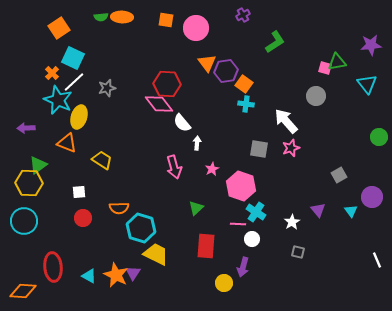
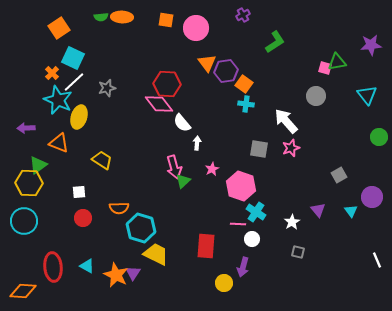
cyan triangle at (367, 84): moved 11 px down
orange triangle at (67, 143): moved 8 px left
green triangle at (196, 208): moved 13 px left, 27 px up
cyan triangle at (89, 276): moved 2 px left, 10 px up
